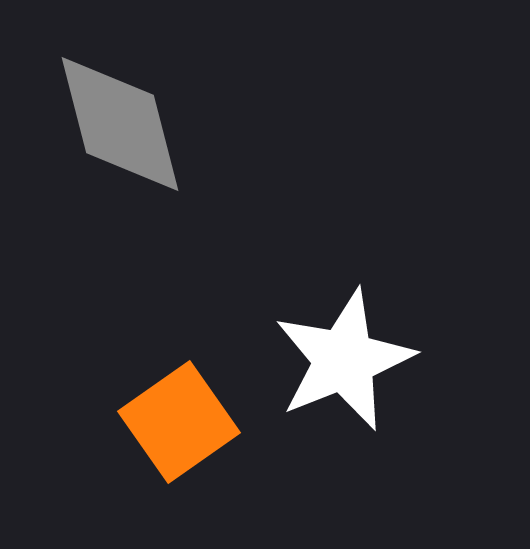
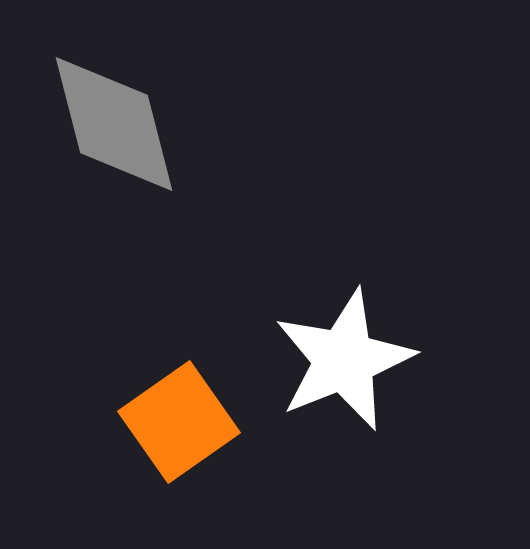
gray diamond: moved 6 px left
